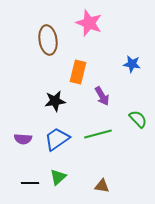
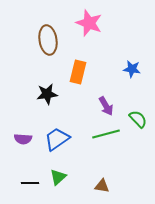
blue star: moved 5 px down
purple arrow: moved 4 px right, 10 px down
black star: moved 8 px left, 7 px up
green line: moved 8 px right
